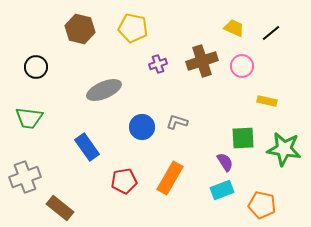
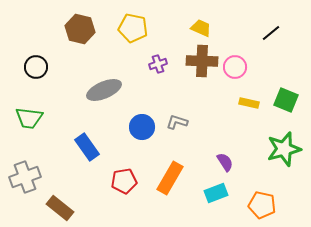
yellow trapezoid: moved 33 px left
brown cross: rotated 20 degrees clockwise
pink circle: moved 7 px left, 1 px down
yellow rectangle: moved 18 px left, 2 px down
green square: moved 43 px right, 38 px up; rotated 25 degrees clockwise
green star: rotated 24 degrees counterclockwise
cyan rectangle: moved 6 px left, 3 px down
